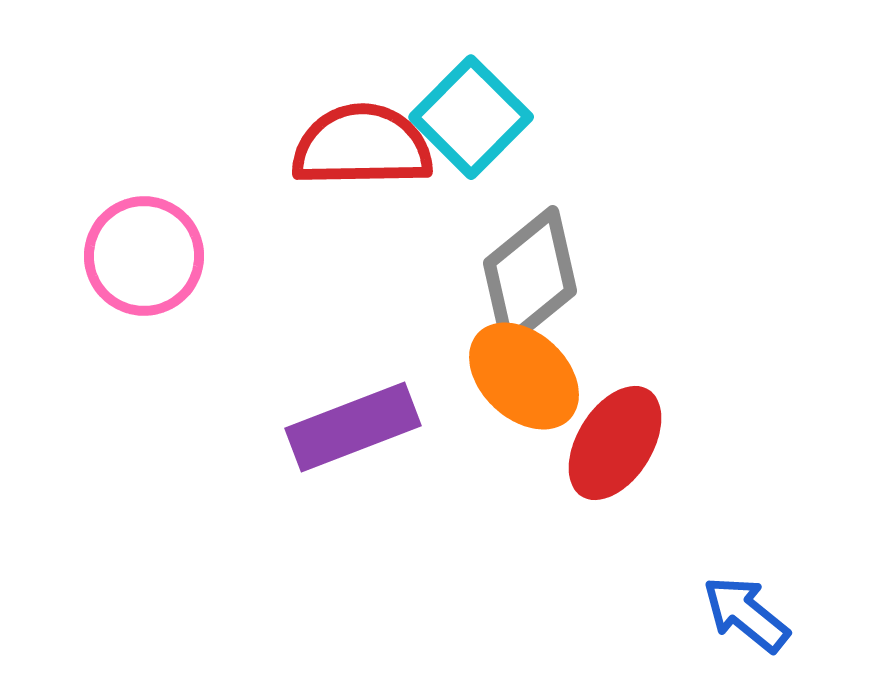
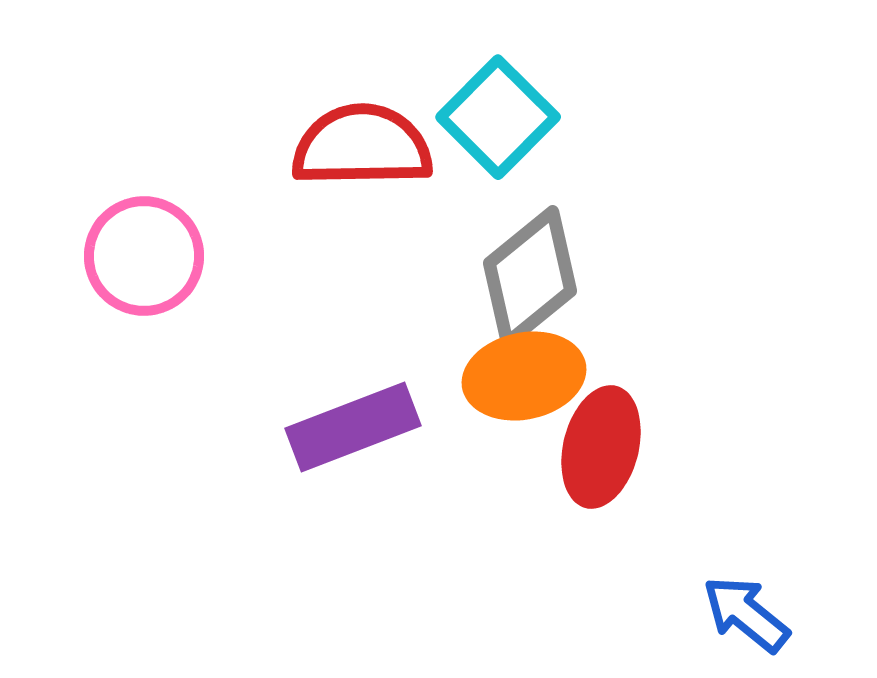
cyan square: moved 27 px right
orange ellipse: rotated 55 degrees counterclockwise
red ellipse: moved 14 px left, 4 px down; rotated 18 degrees counterclockwise
